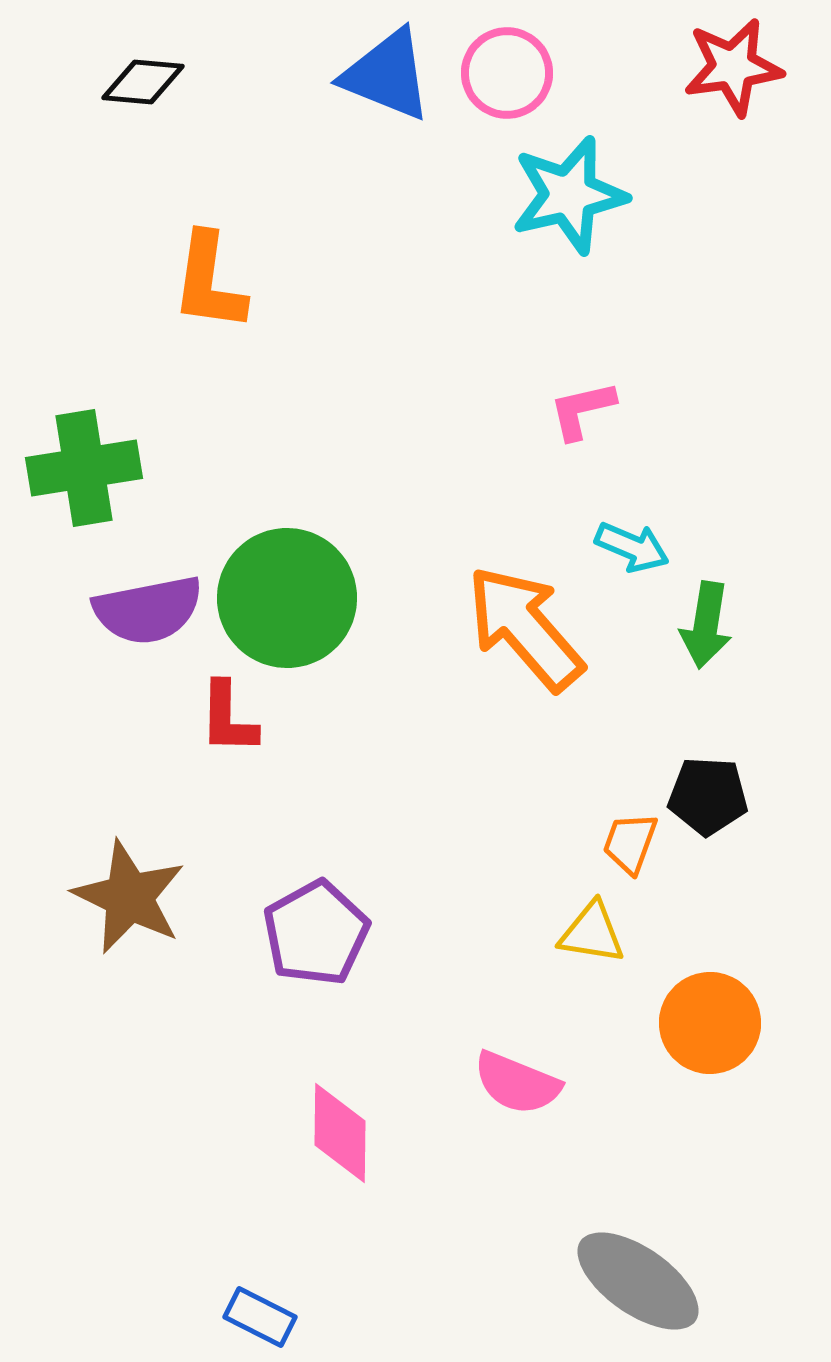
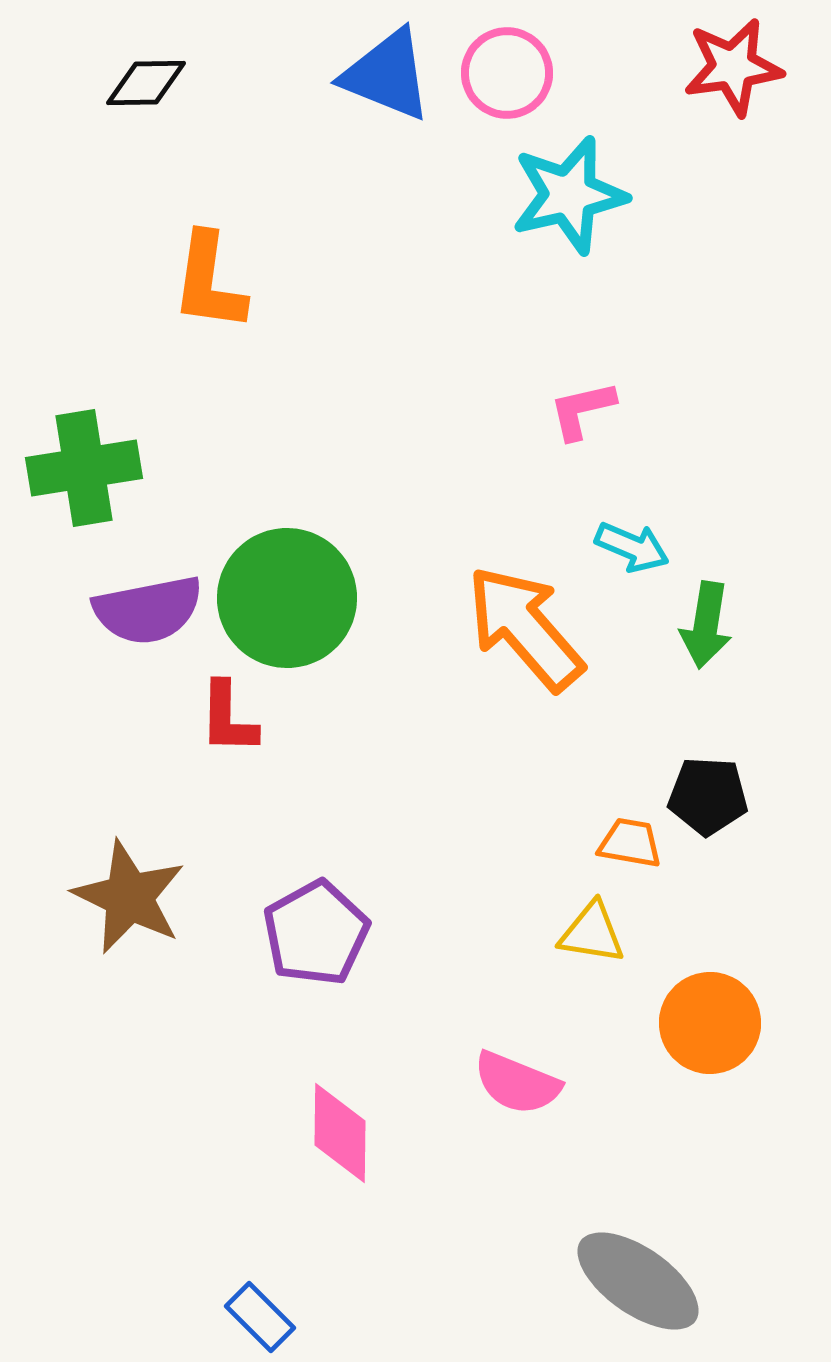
black diamond: moved 3 px right, 1 px down; rotated 6 degrees counterclockwise
orange trapezoid: rotated 80 degrees clockwise
blue rectangle: rotated 18 degrees clockwise
